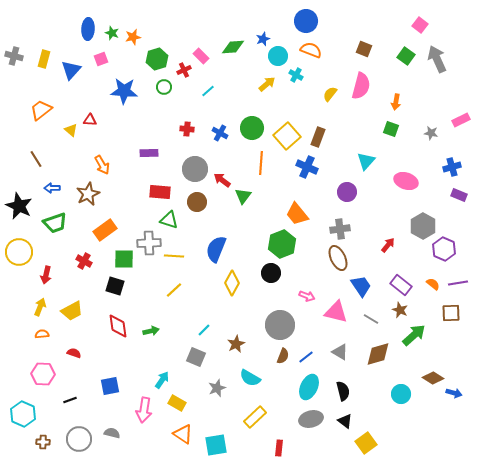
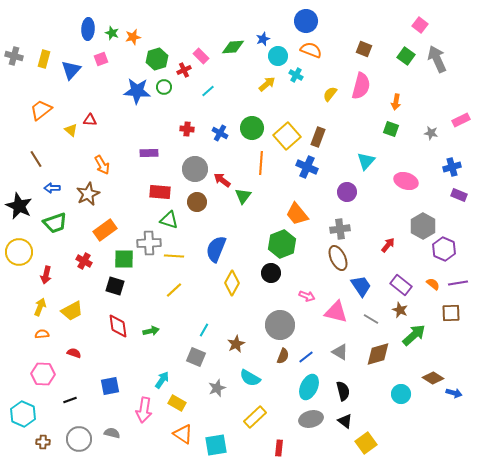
blue star at (124, 91): moved 13 px right
cyan line at (204, 330): rotated 16 degrees counterclockwise
